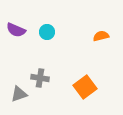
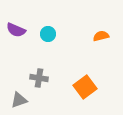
cyan circle: moved 1 px right, 2 px down
gray cross: moved 1 px left
gray triangle: moved 6 px down
